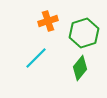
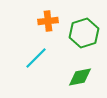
orange cross: rotated 12 degrees clockwise
green diamond: moved 9 px down; rotated 40 degrees clockwise
